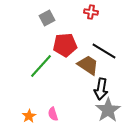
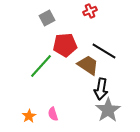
red cross: moved 1 px left, 1 px up; rotated 32 degrees counterclockwise
